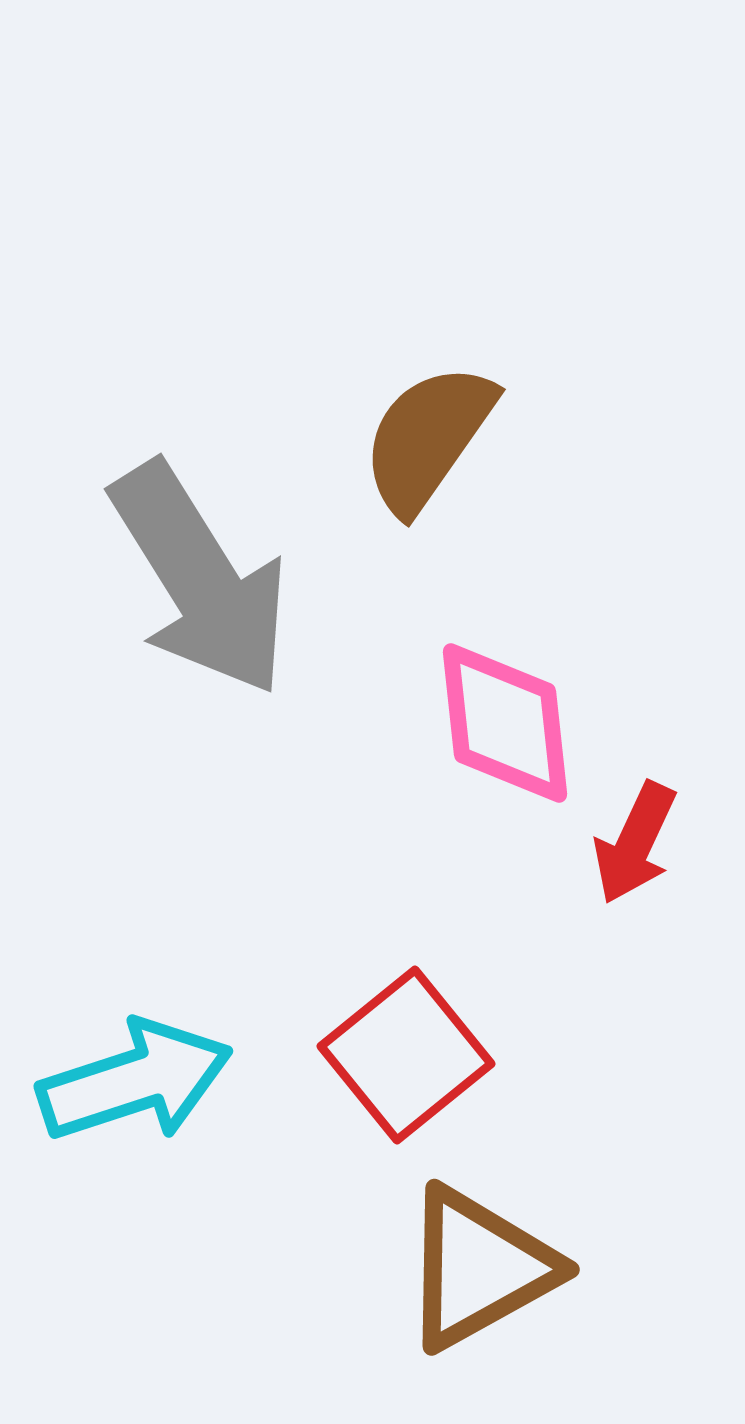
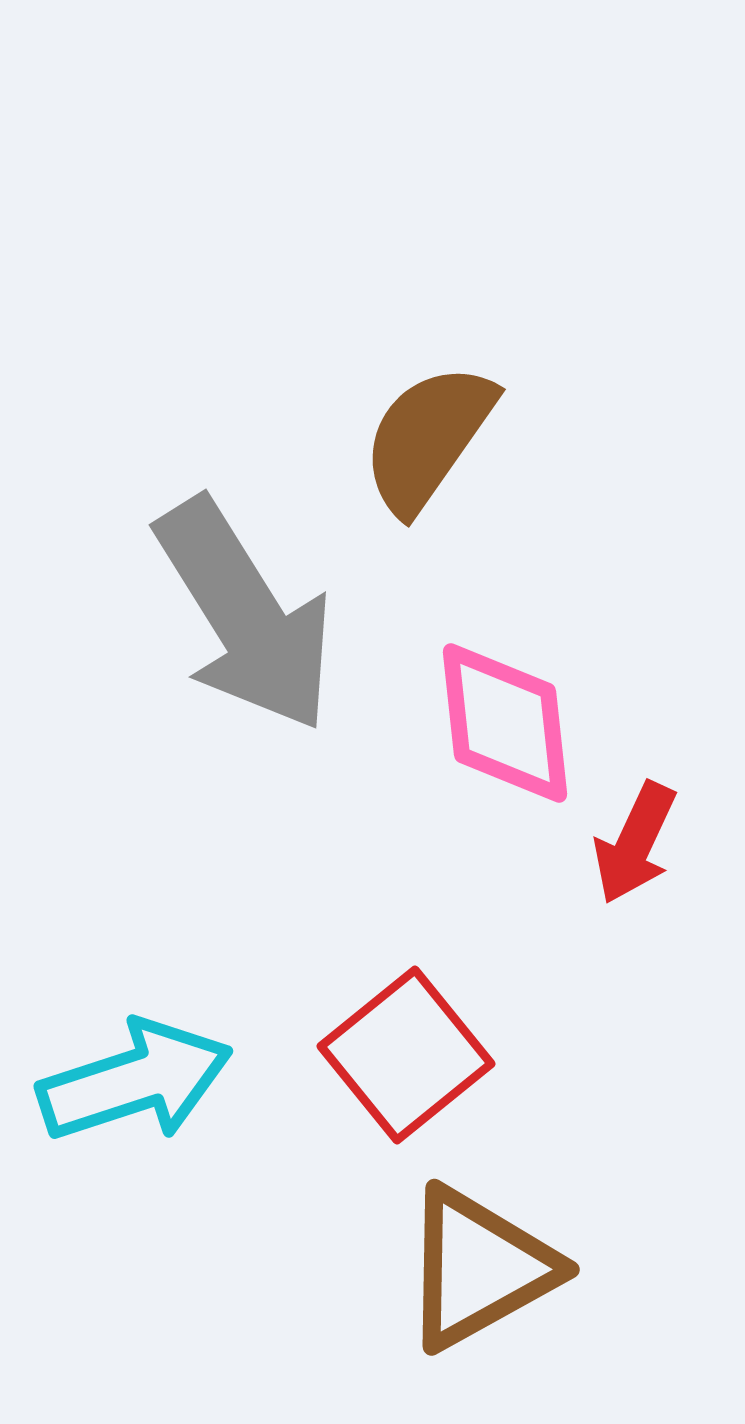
gray arrow: moved 45 px right, 36 px down
